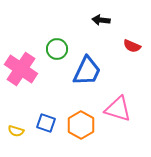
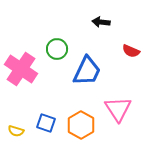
black arrow: moved 2 px down
red semicircle: moved 1 px left, 5 px down
pink triangle: rotated 40 degrees clockwise
